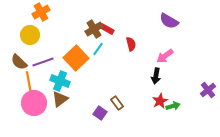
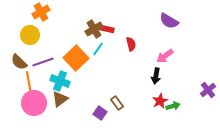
red rectangle: rotated 16 degrees counterclockwise
